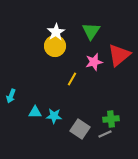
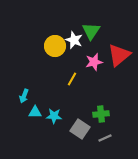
white star: moved 18 px right, 8 px down; rotated 18 degrees counterclockwise
cyan arrow: moved 13 px right
green cross: moved 10 px left, 5 px up
gray line: moved 4 px down
